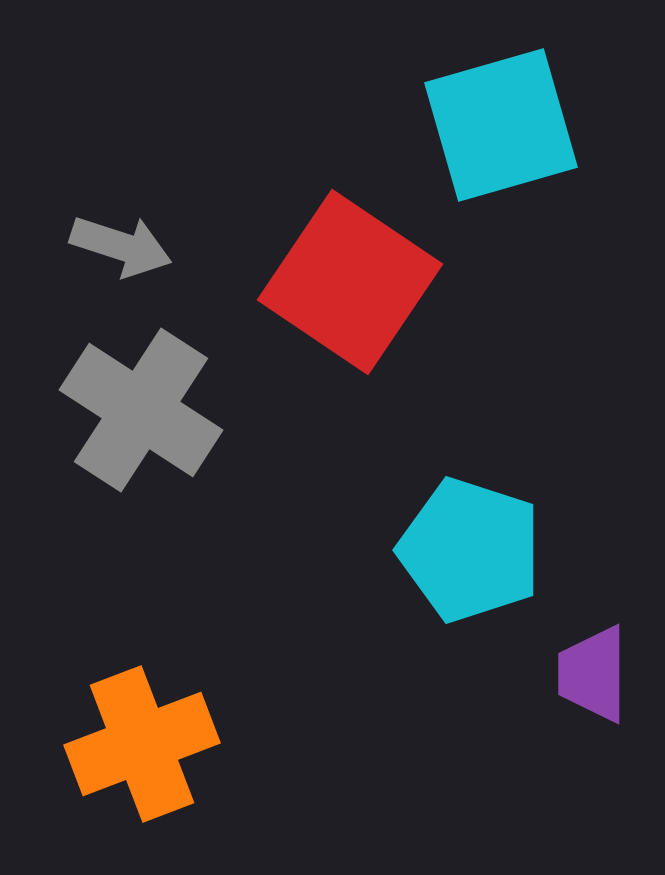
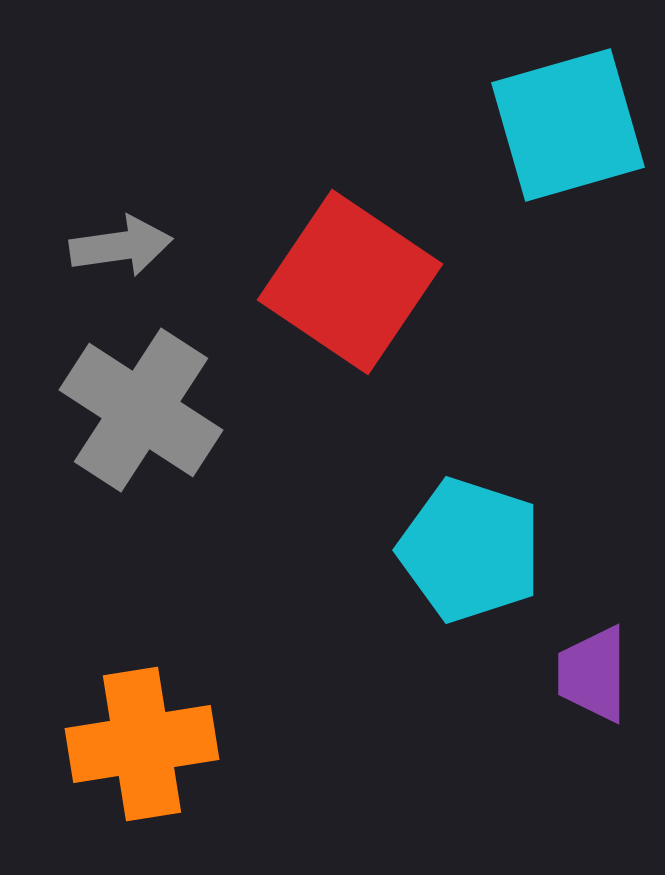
cyan square: moved 67 px right
gray arrow: rotated 26 degrees counterclockwise
orange cross: rotated 12 degrees clockwise
